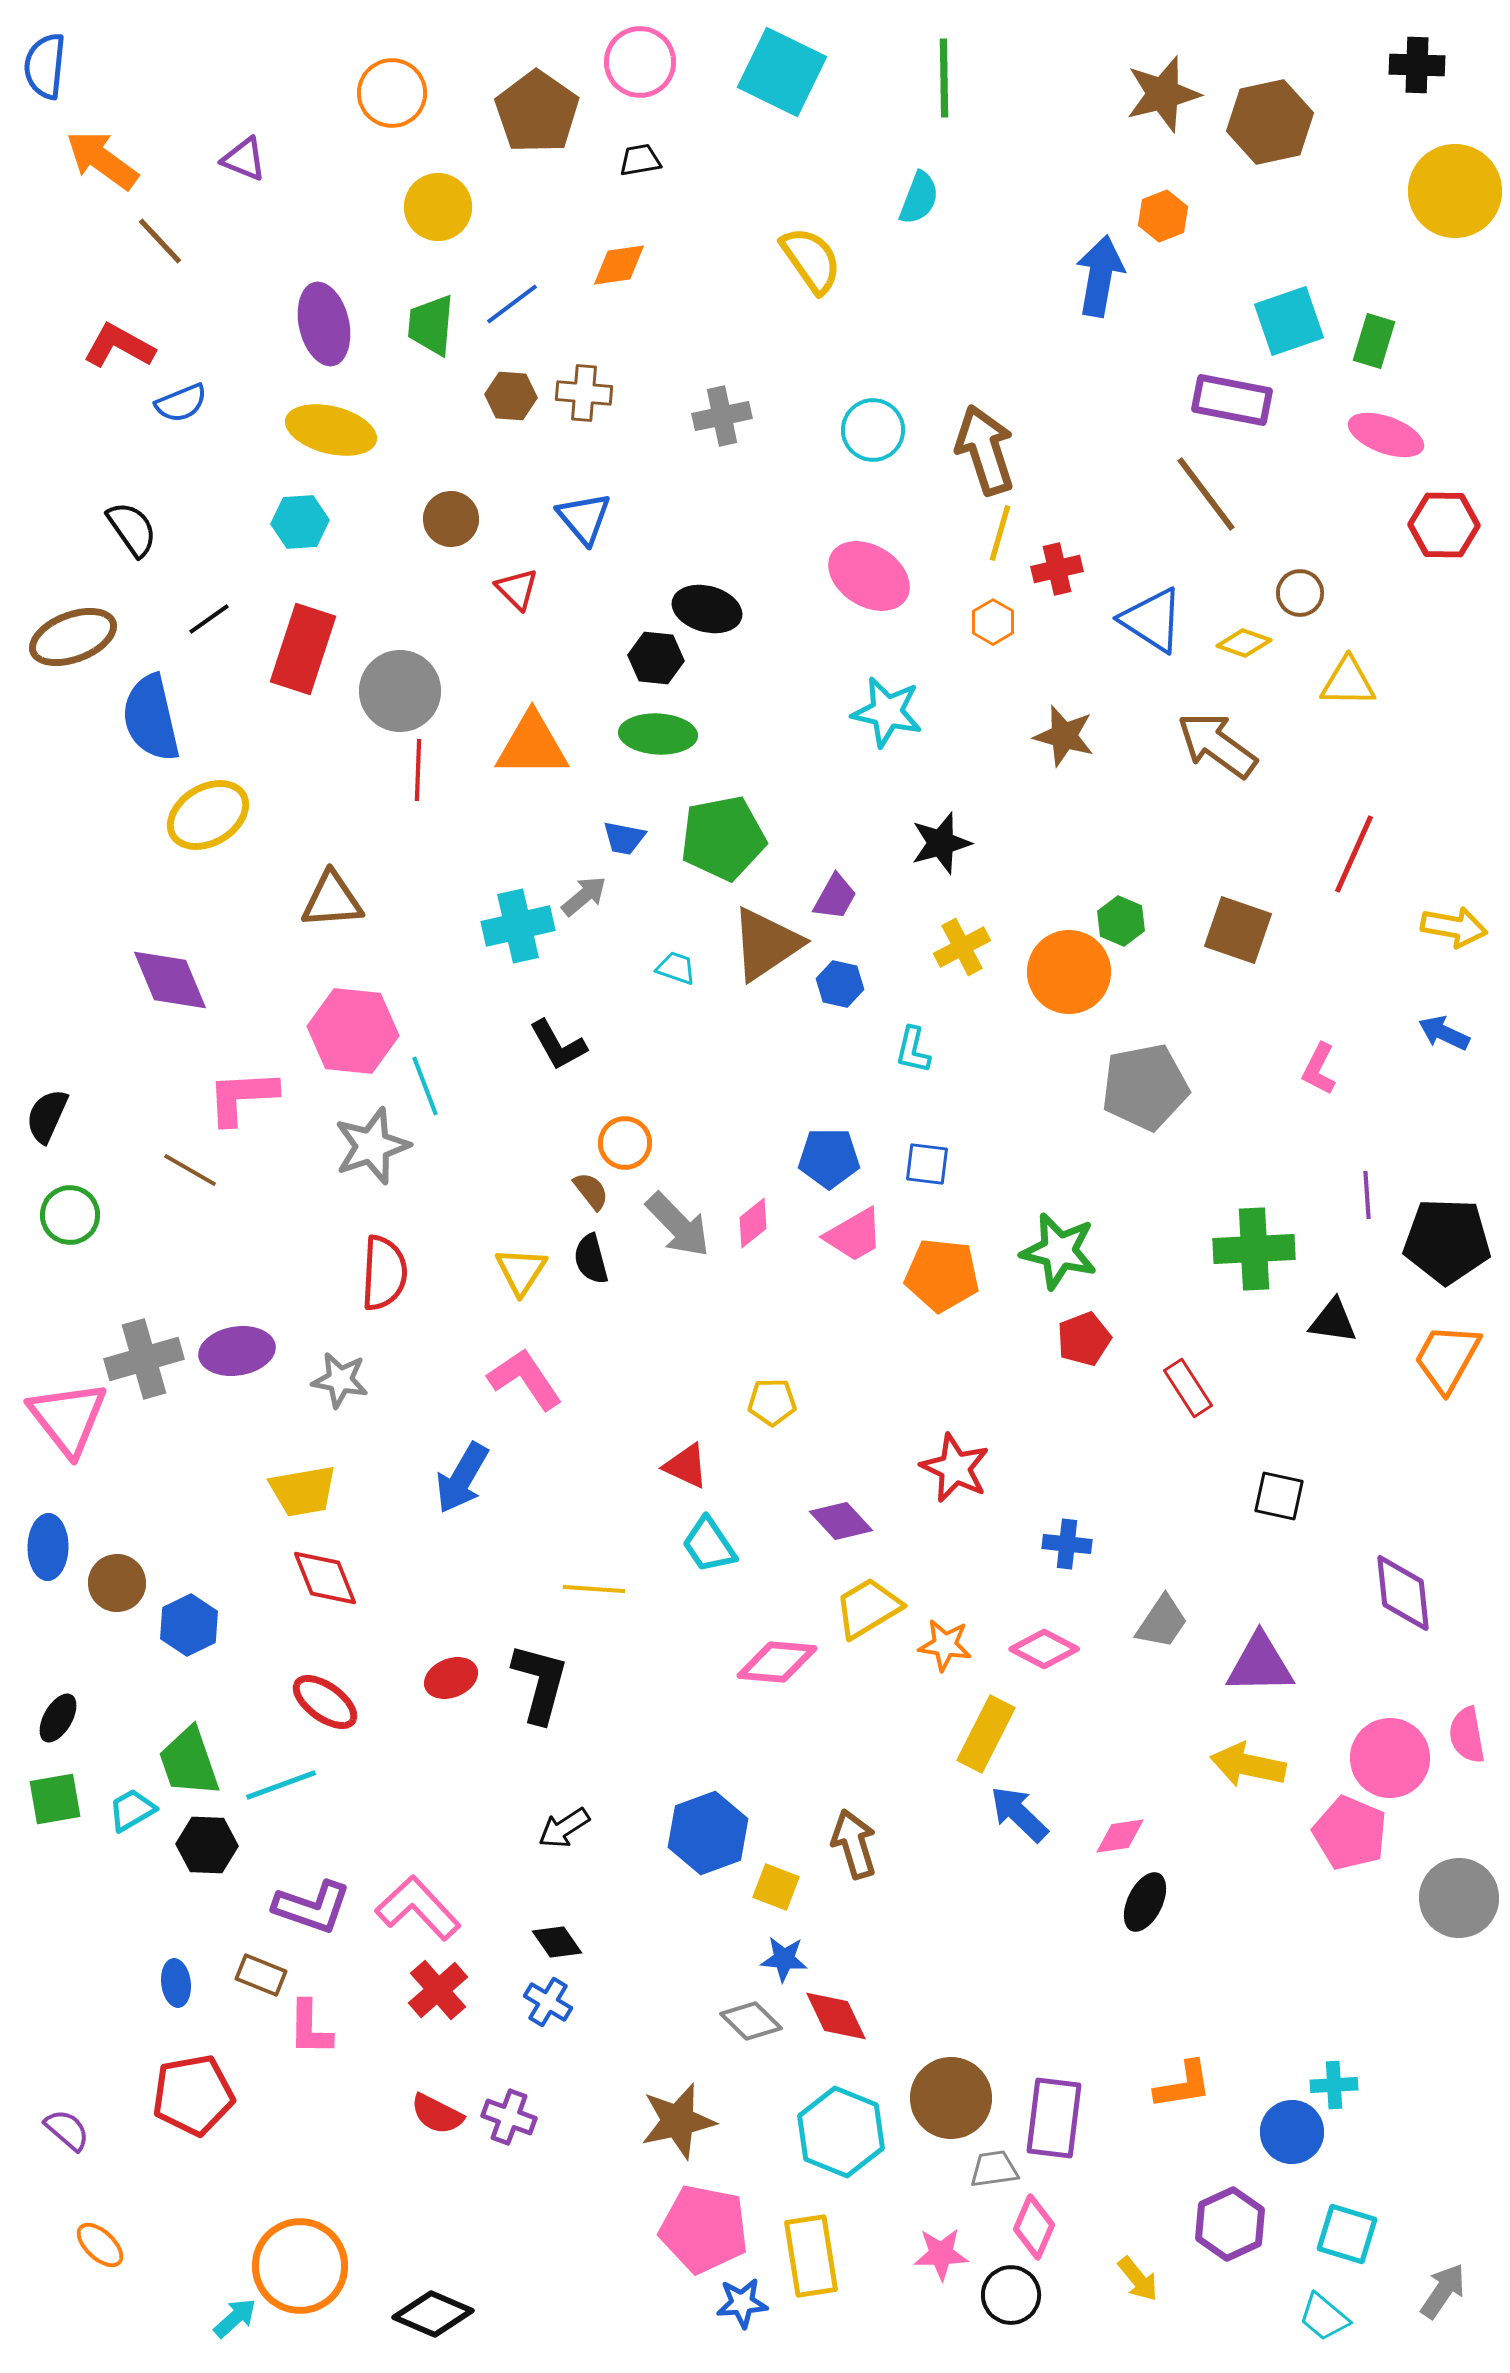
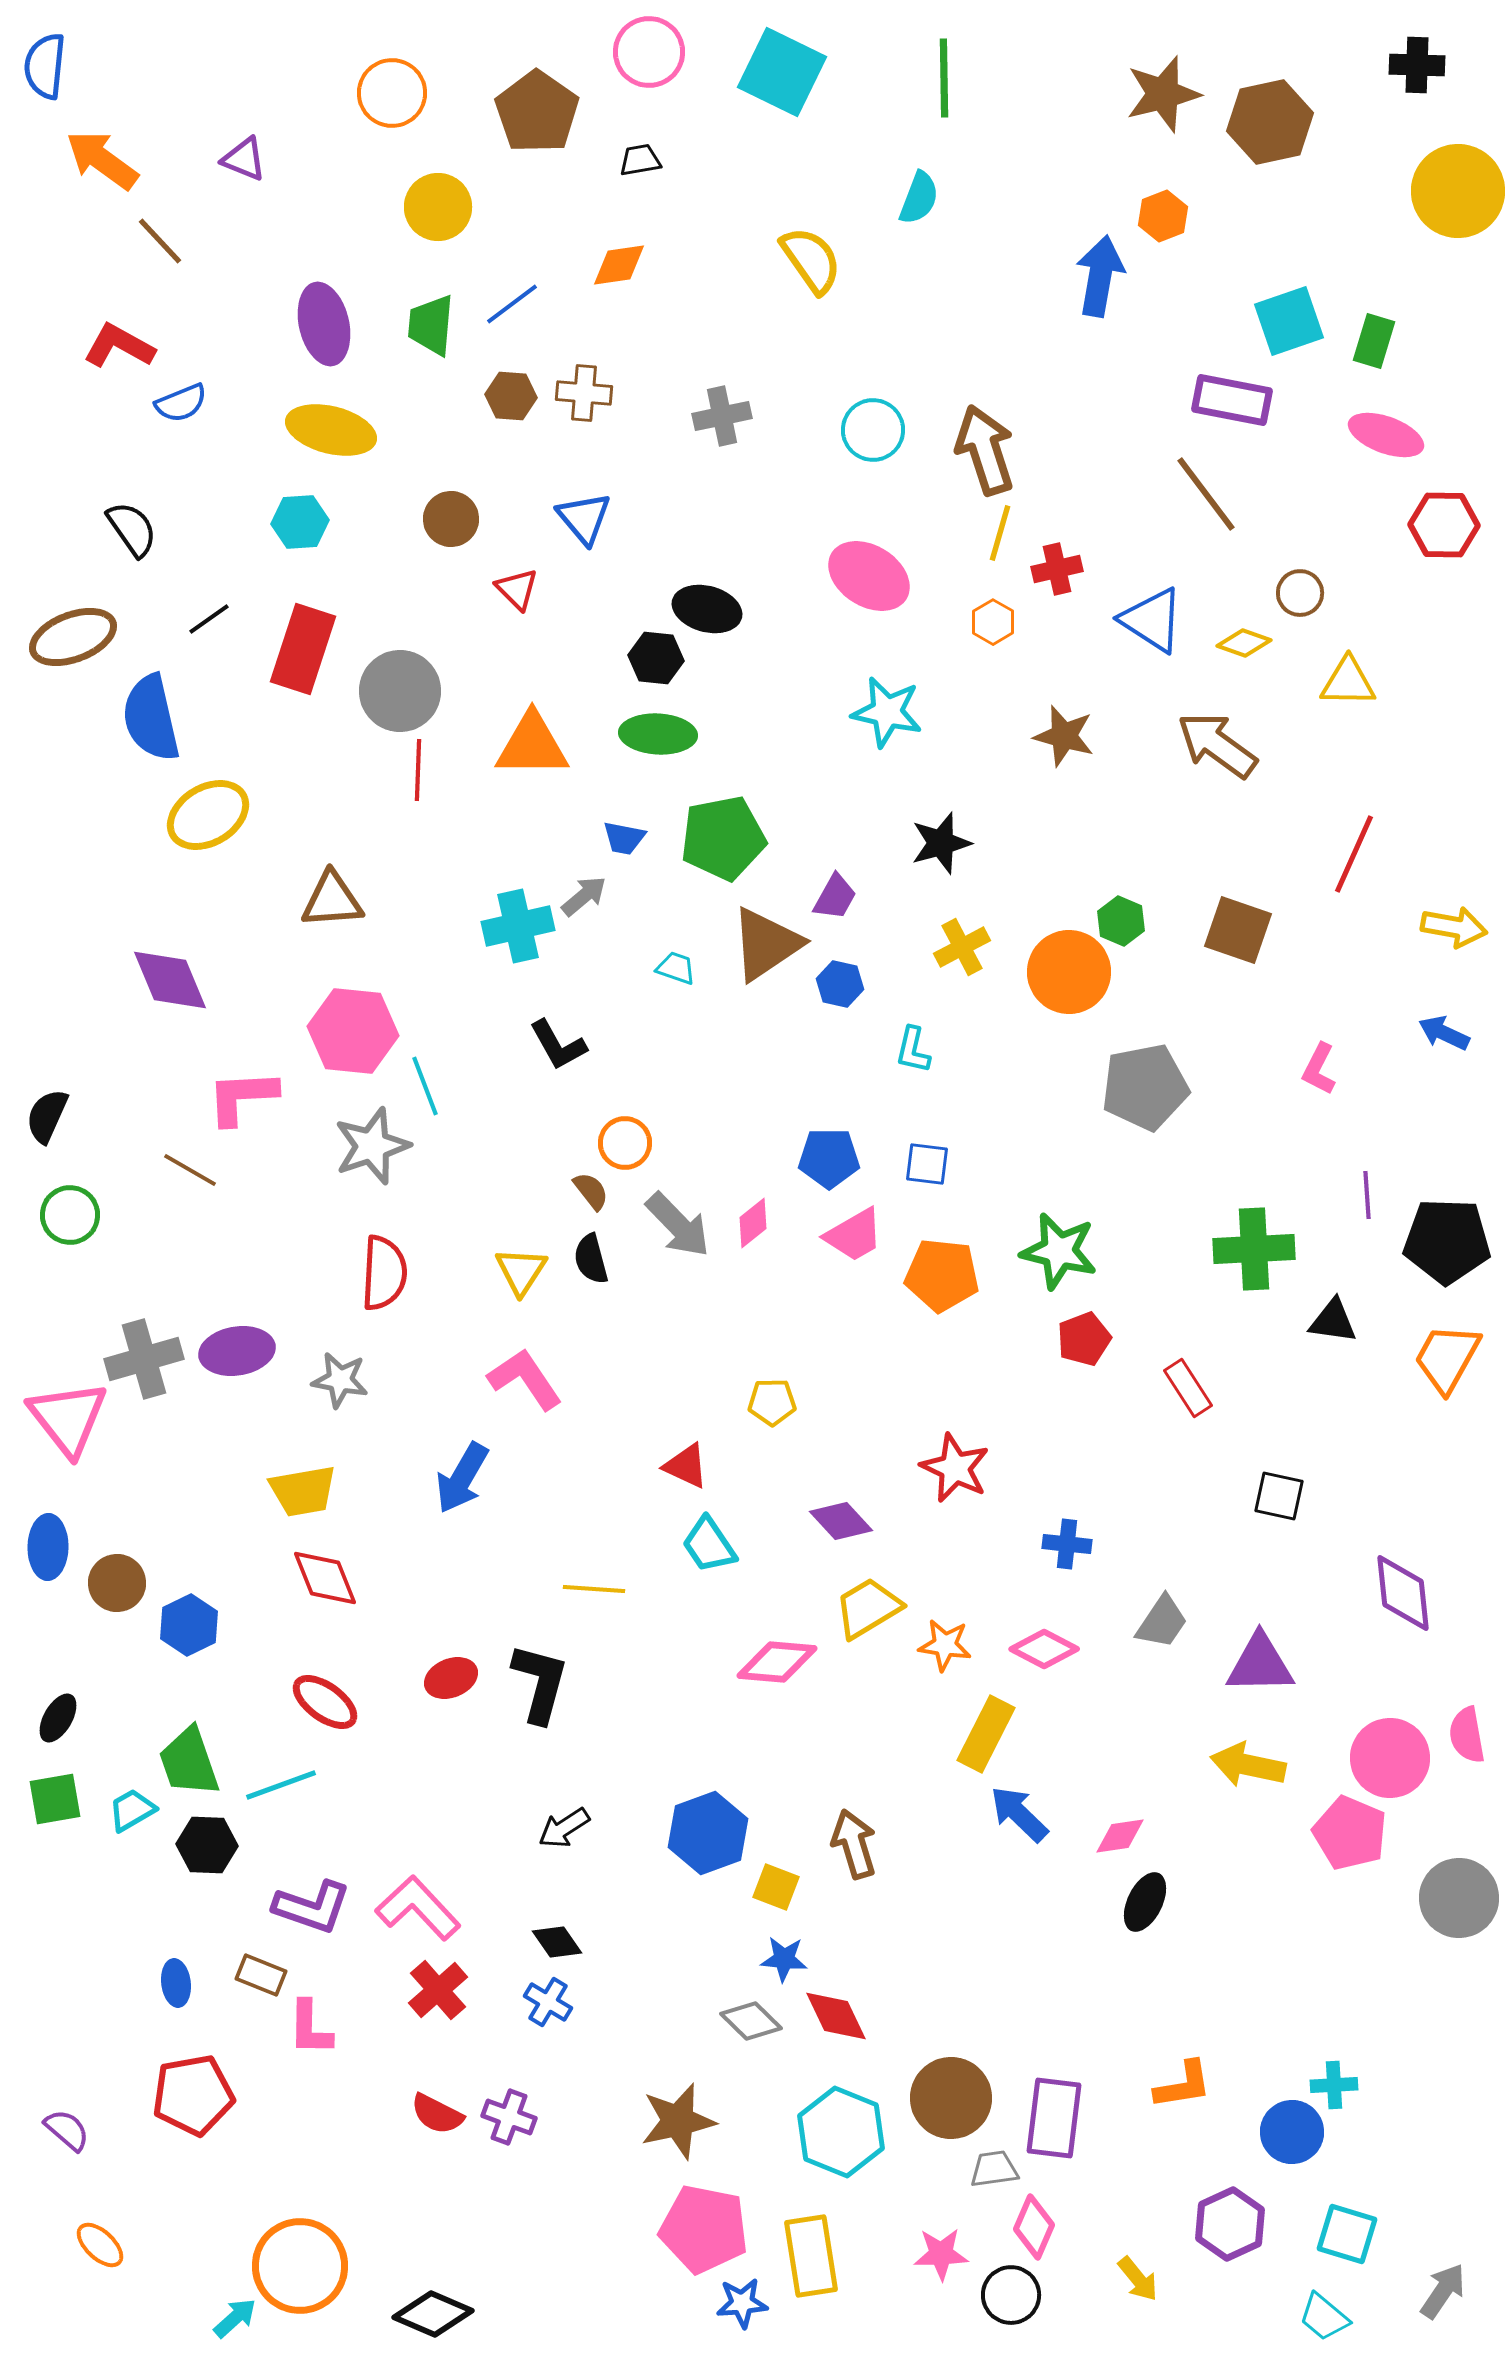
pink circle at (640, 62): moved 9 px right, 10 px up
yellow circle at (1455, 191): moved 3 px right
